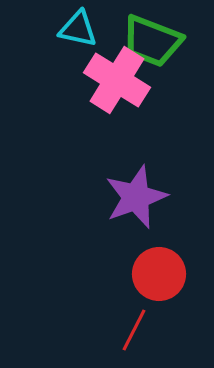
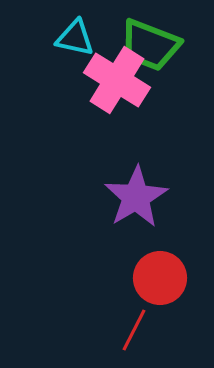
cyan triangle: moved 3 px left, 9 px down
green trapezoid: moved 2 px left, 4 px down
purple star: rotated 10 degrees counterclockwise
red circle: moved 1 px right, 4 px down
